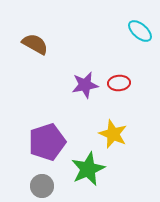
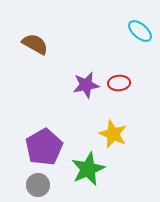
purple star: moved 1 px right
purple pentagon: moved 3 px left, 5 px down; rotated 12 degrees counterclockwise
gray circle: moved 4 px left, 1 px up
